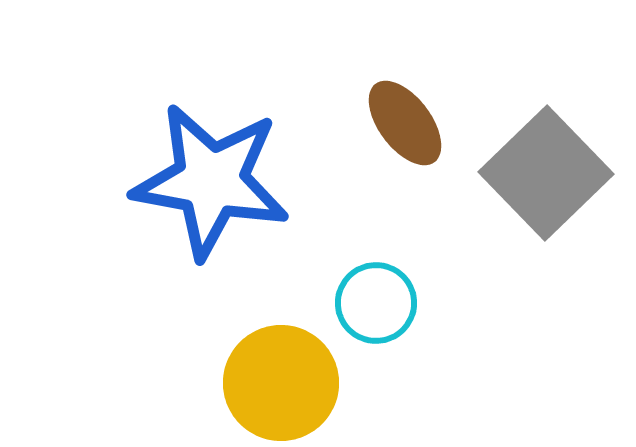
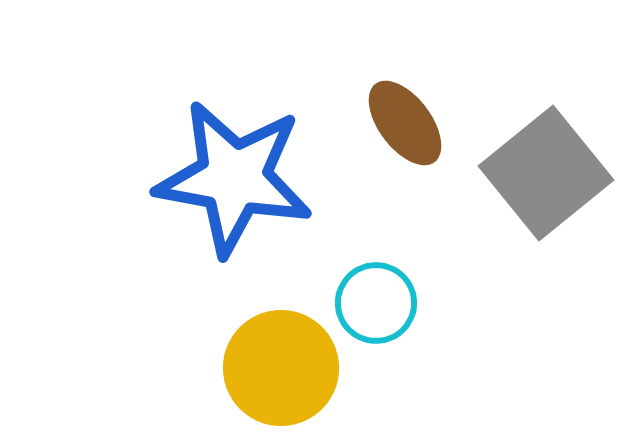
gray square: rotated 5 degrees clockwise
blue star: moved 23 px right, 3 px up
yellow circle: moved 15 px up
